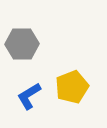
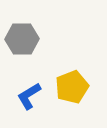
gray hexagon: moved 5 px up
